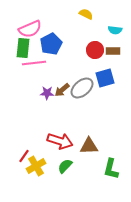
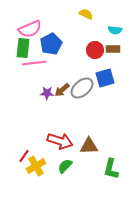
brown rectangle: moved 2 px up
